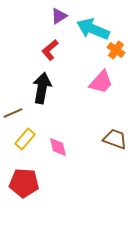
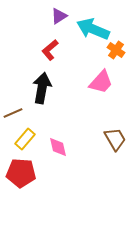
brown trapezoid: rotated 40 degrees clockwise
red pentagon: moved 3 px left, 10 px up
